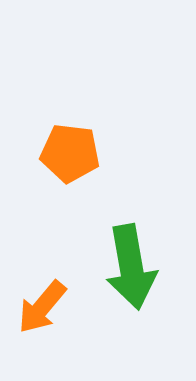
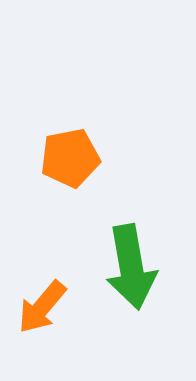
orange pentagon: moved 5 px down; rotated 18 degrees counterclockwise
